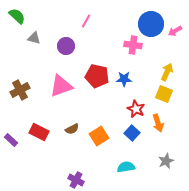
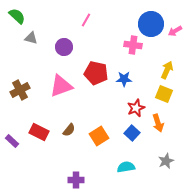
pink line: moved 1 px up
gray triangle: moved 3 px left
purple circle: moved 2 px left, 1 px down
yellow arrow: moved 2 px up
red pentagon: moved 1 px left, 3 px up
red star: moved 1 px up; rotated 24 degrees clockwise
brown semicircle: moved 3 px left, 1 px down; rotated 24 degrees counterclockwise
purple rectangle: moved 1 px right, 1 px down
purple cross: rotated 28 degrees counterclockwise
